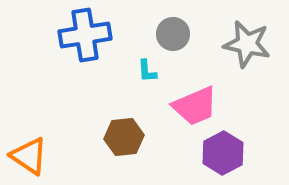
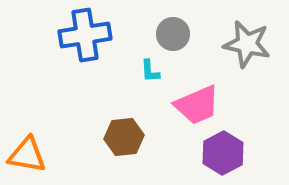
cyan L-shape: moved 3 px right
pink trapezoid: moved 2 px right, 1 px up
orange triangle: moved 2 px left, 1 px up; rotated 24 degrees counterclockwise
